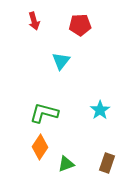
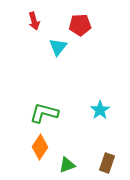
cyan triangle: moved 3 px left, 14 px up
green triangle: moved 1 px right, 1 px down
